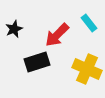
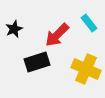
yellow cross: moved 1 px left
